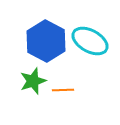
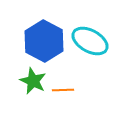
blue hexagon: moved 2 px left
green star: rotated 28 degrees counterclockwise
